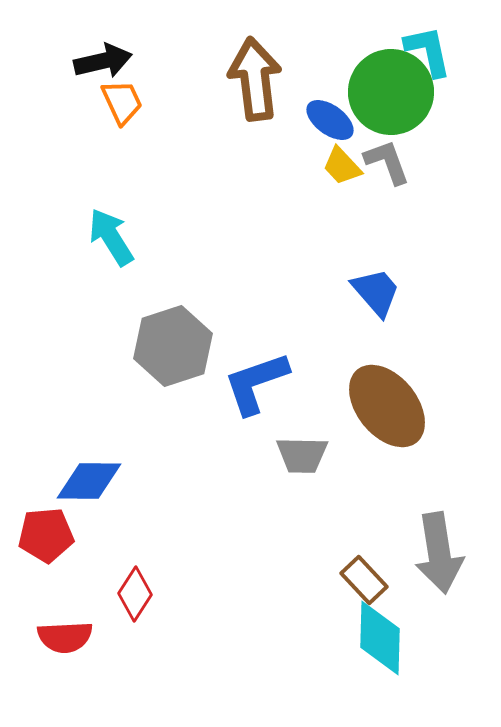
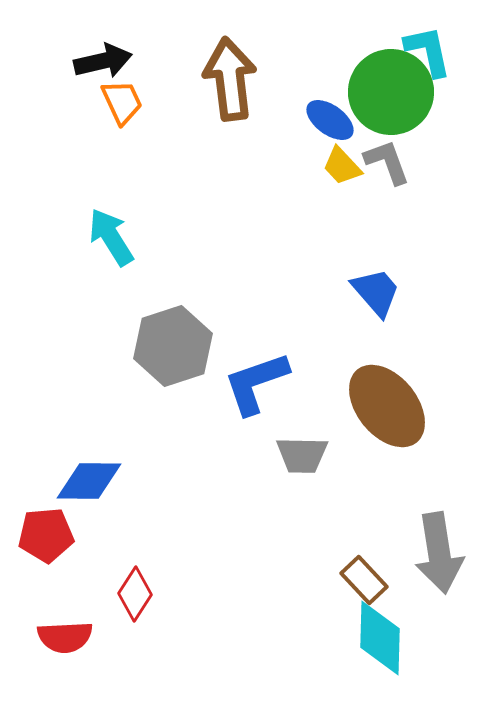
brown arrow: moved 25 px left
